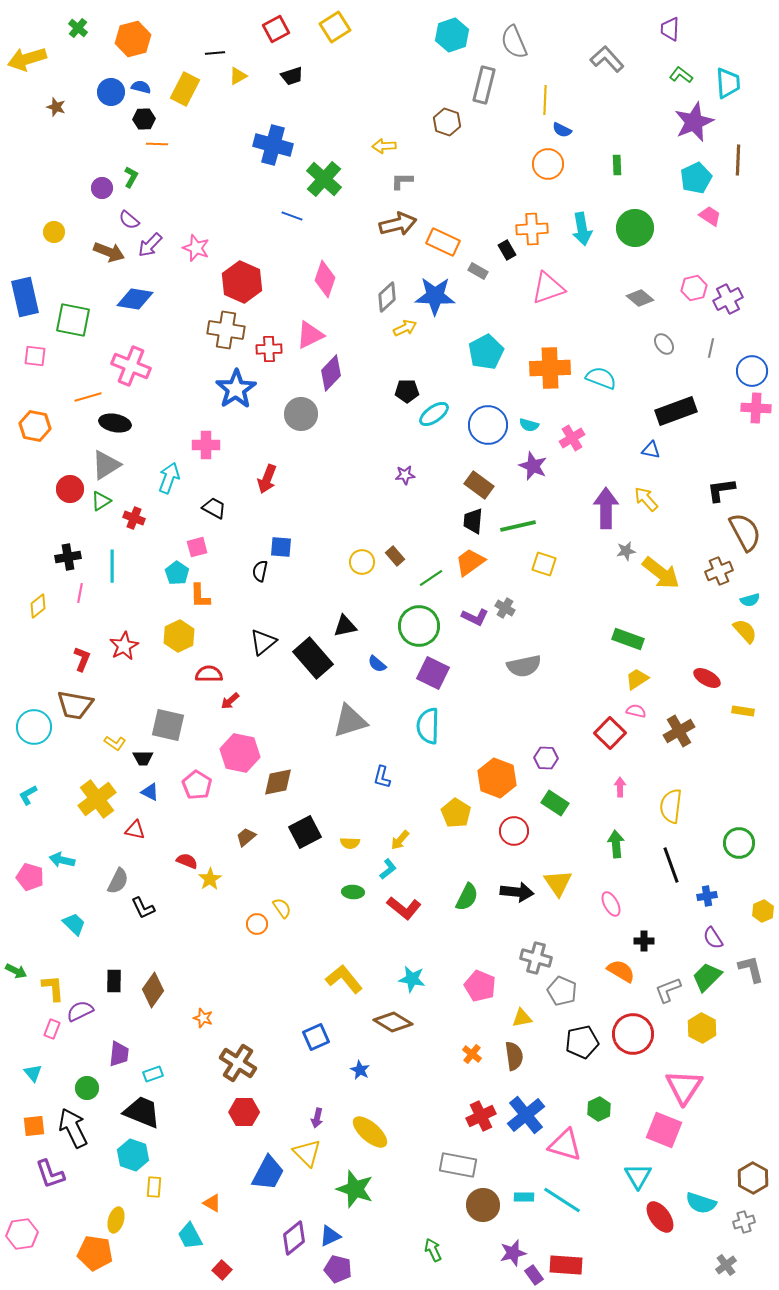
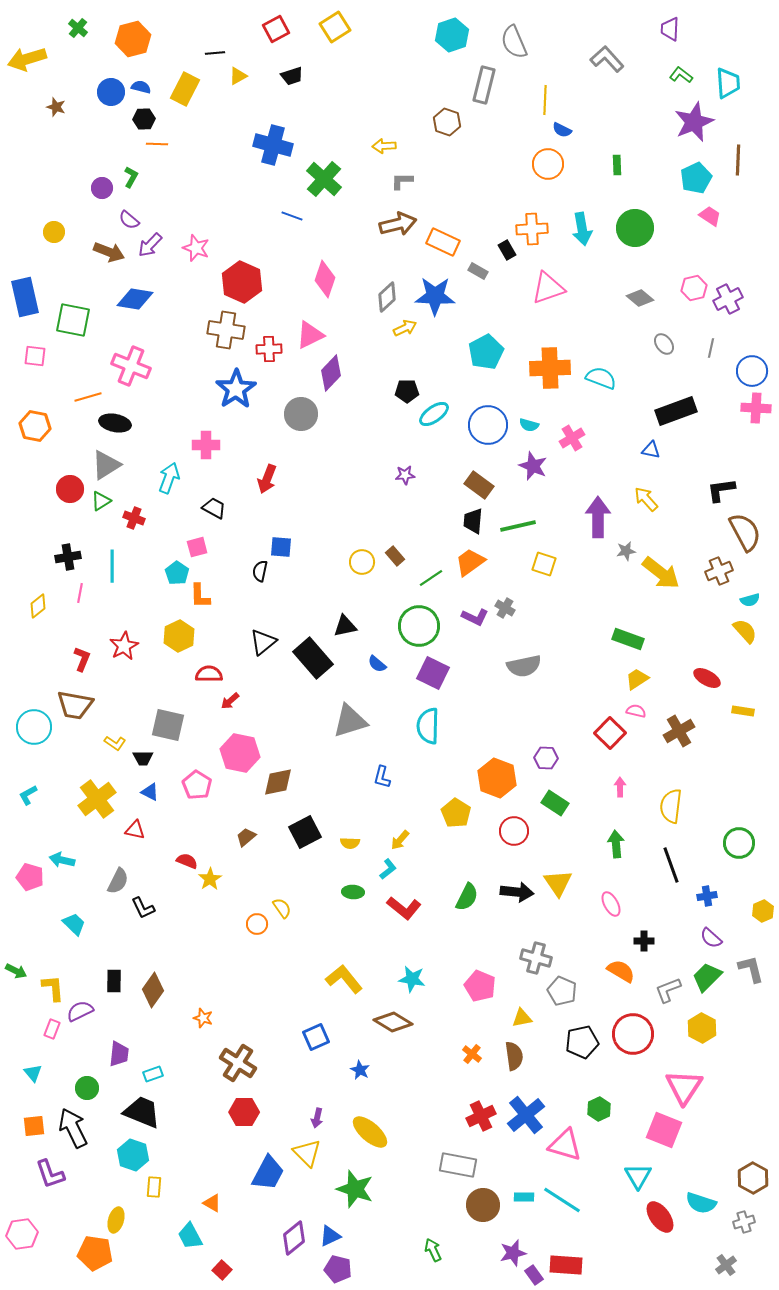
purple arrow at (606, 508): moved 8 px left, 9 px down
purple semicircle at (713, 938): moved 2 px left; rotated 15 degrees counterclockwise
